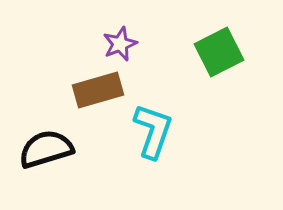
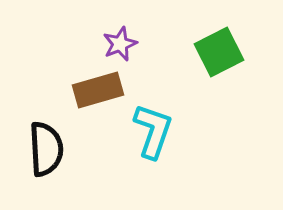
black semicircle: rotated 104 degrees clockwise
